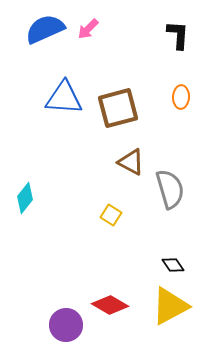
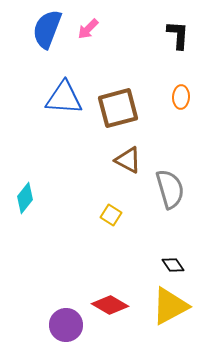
blue semicircle: moved 2 px right; rotated 45 degrees counterclockwise
brown triangle: moved 3 px left, 2 px up
